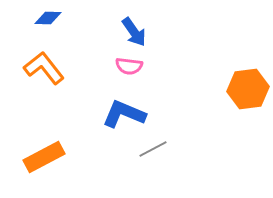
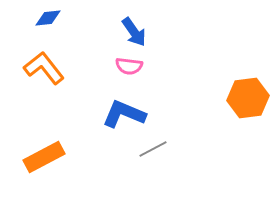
blue diamond: rotated 8 degrees counterclockwise
orange hexagon: moved 9 px down
